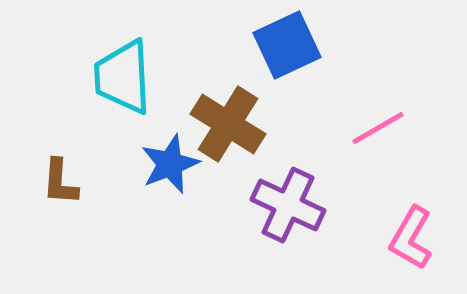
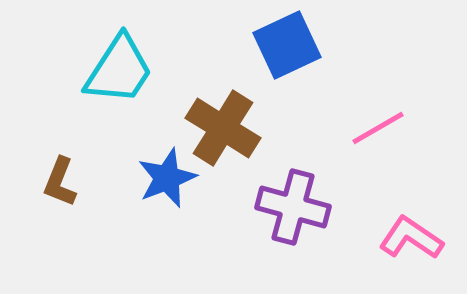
cyan trapezoid: moved 4 px left, 7 px up; rotated 144 degrees counterclockwise
brown cross: moved 5 px left, 4 px down
blue star: moved 3 px left, 14 px down
brown L-shape: rotated 18 degrees clockwise
purple cross: moved 5 px right, 2 px down; rotated 10 degrees counterclockwise
pink L-shape: rotated 94 degrees clockwise
